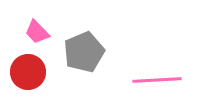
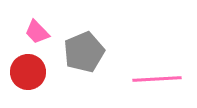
pink line: moved 1 px up
